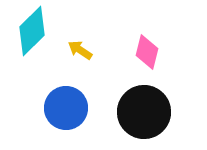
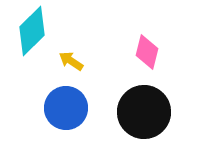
yellow arrow: moved 9 px left, 11 px down
